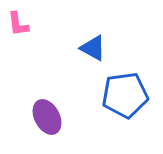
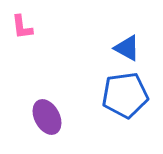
pink L-shape: moved 4 px right, 3 px down
blue triangle: moved 34 px right
